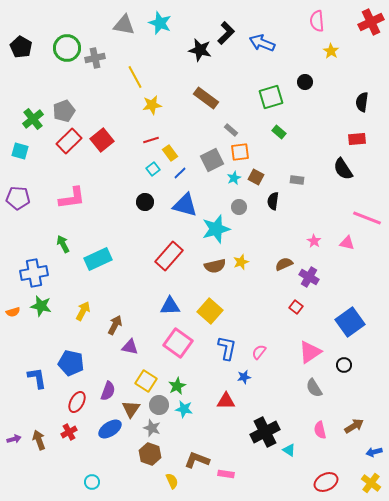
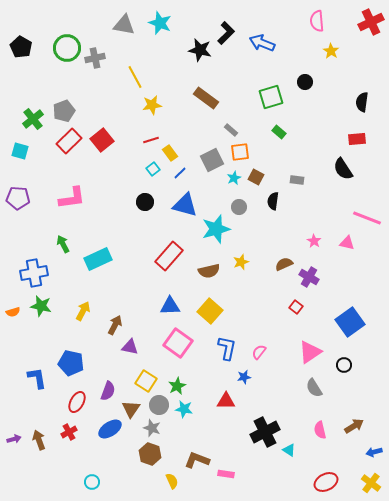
brown semicircle at (215, 266): moved 6 px left, 5 px down
